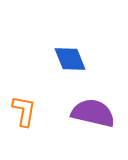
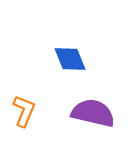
orange L-shape: rotated 12 degrees clockwise
